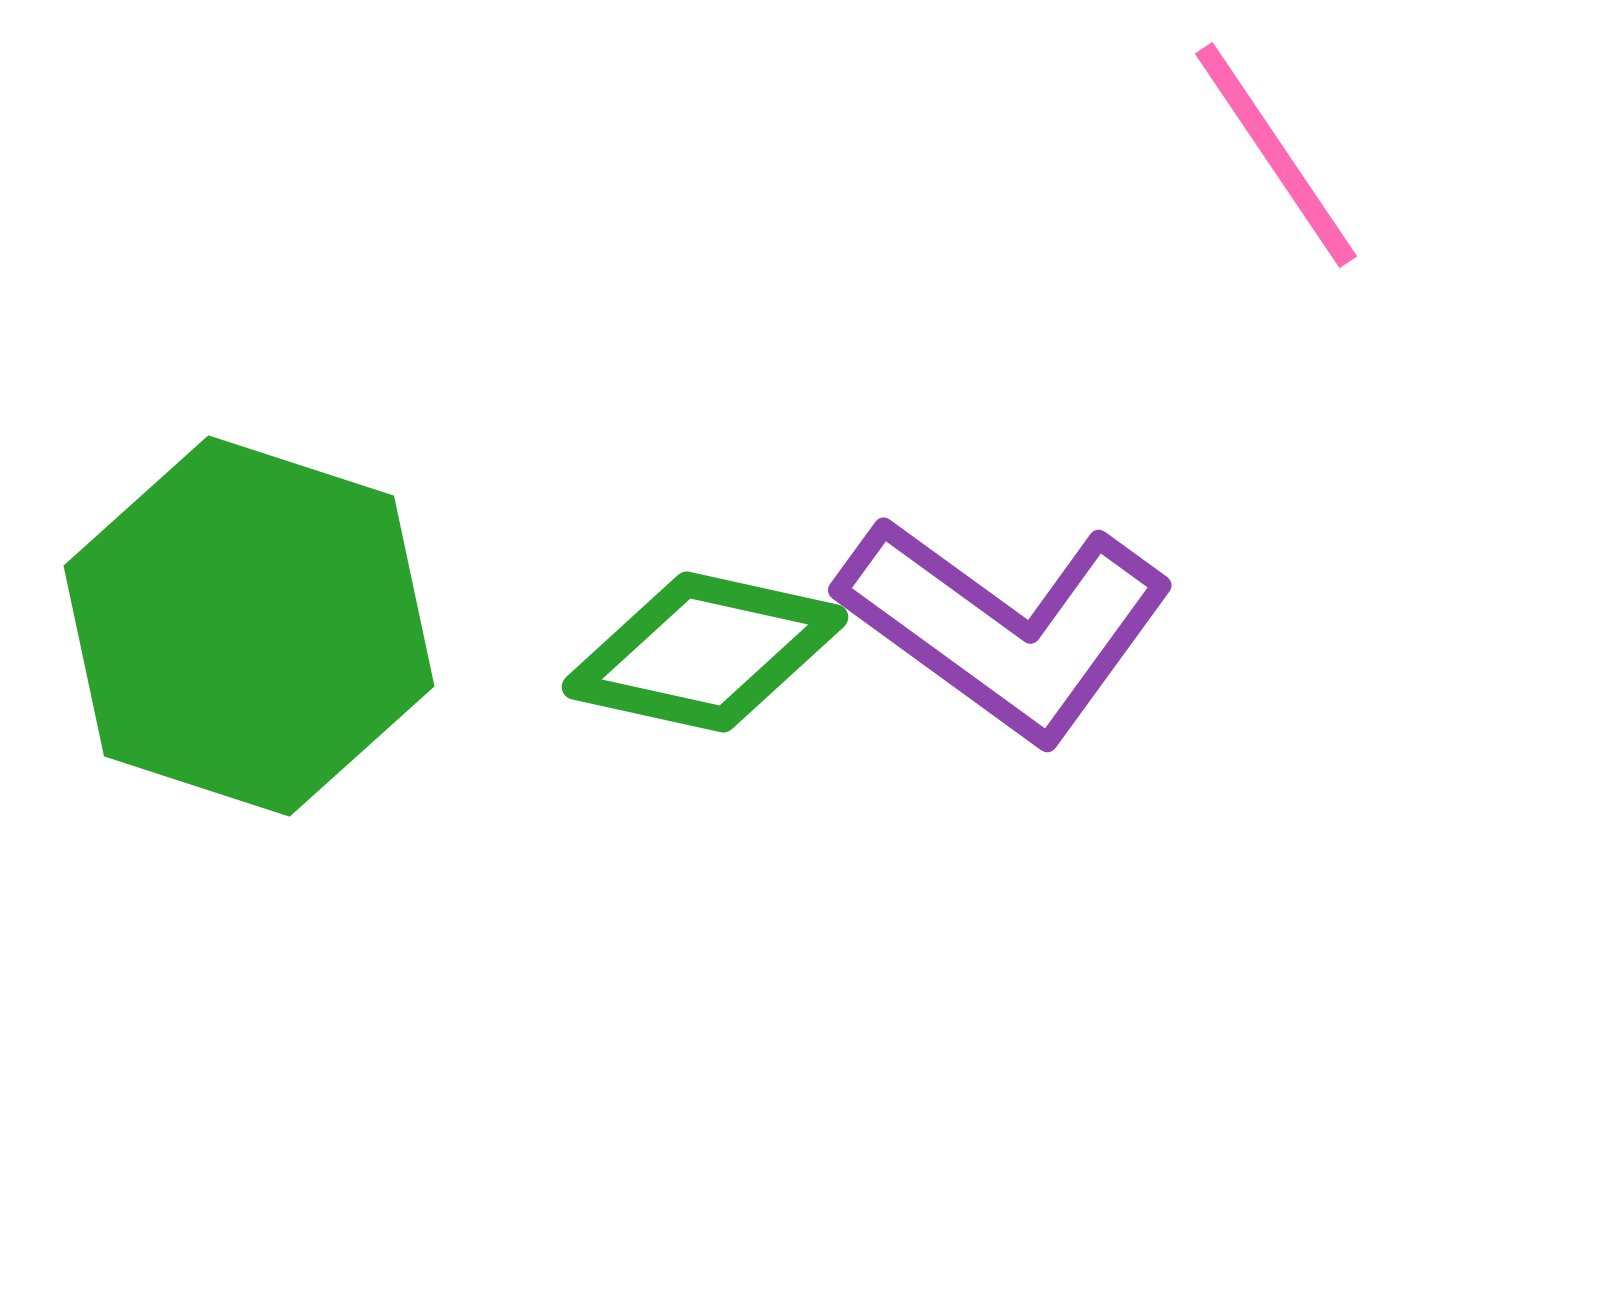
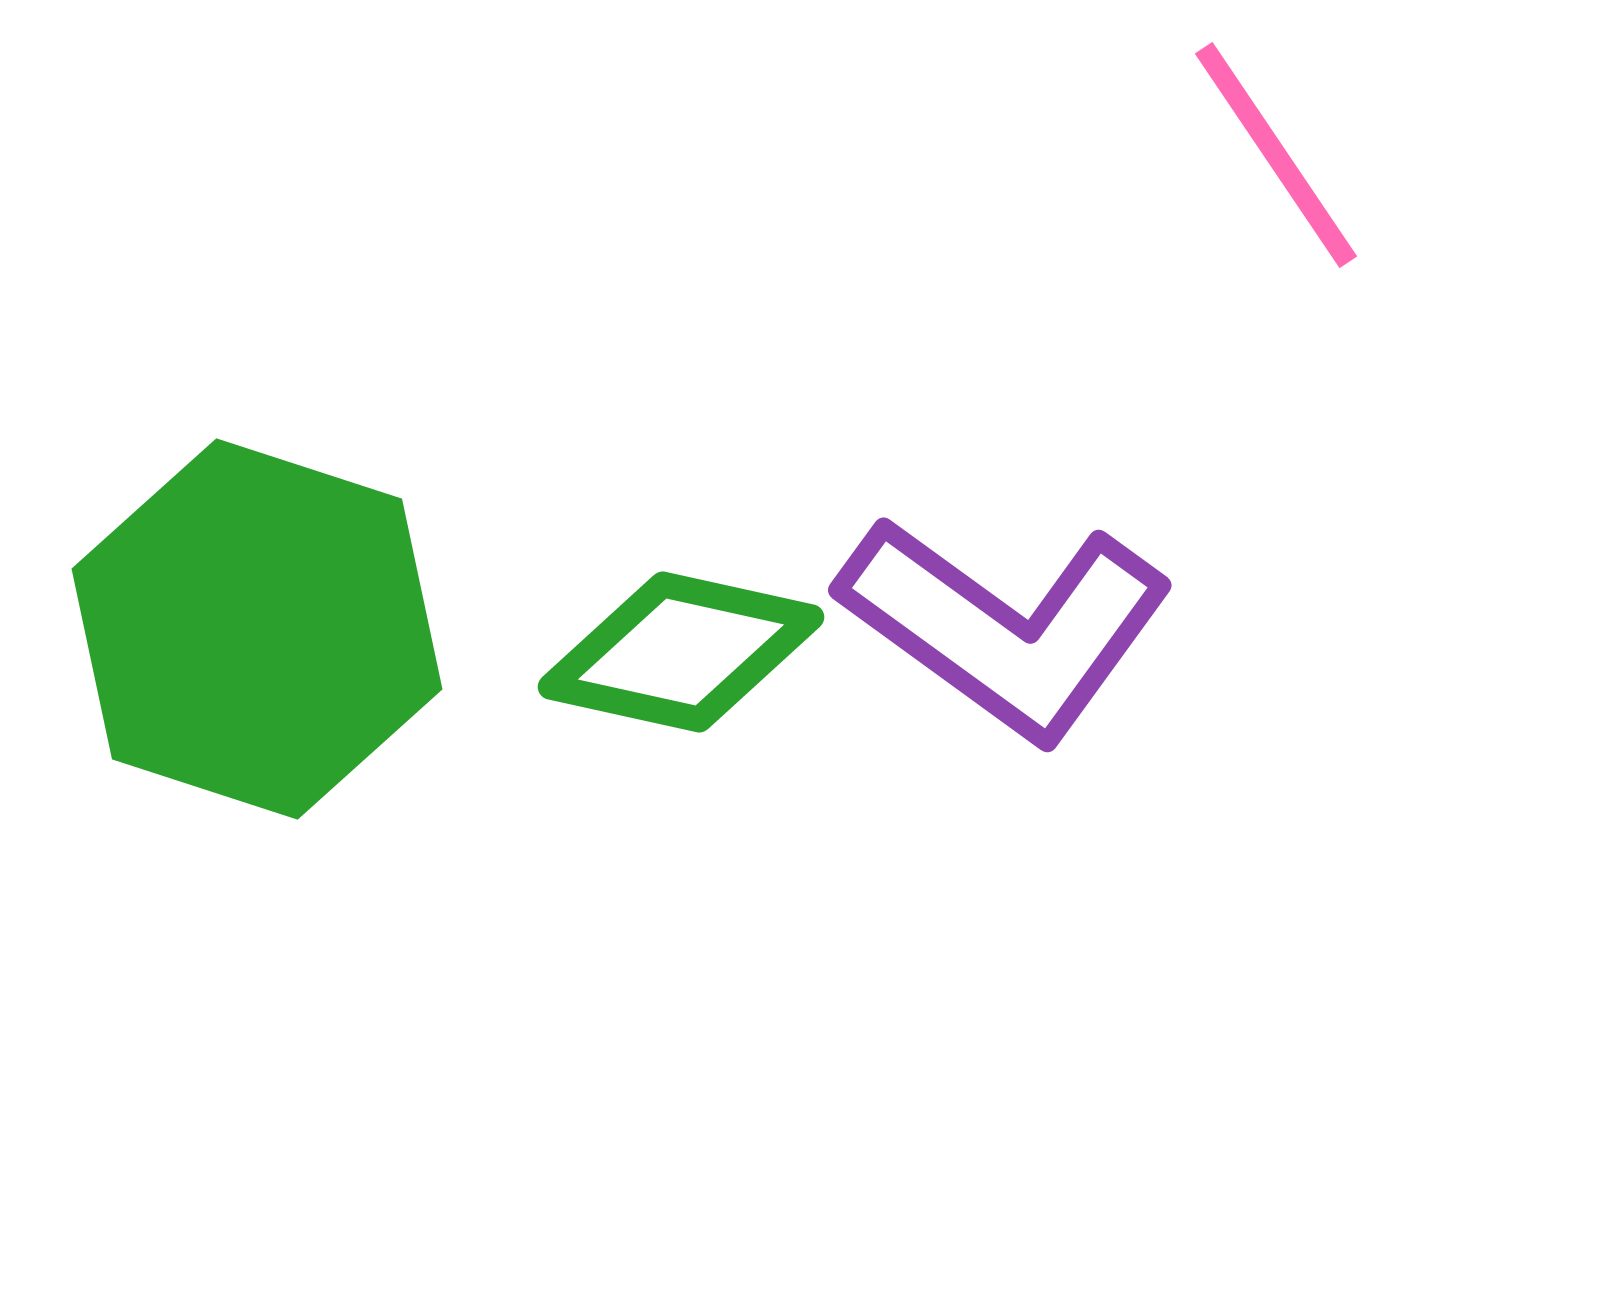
green hexagon: moved 8 px right, 3 px down
green diamond: moved 24 px left
